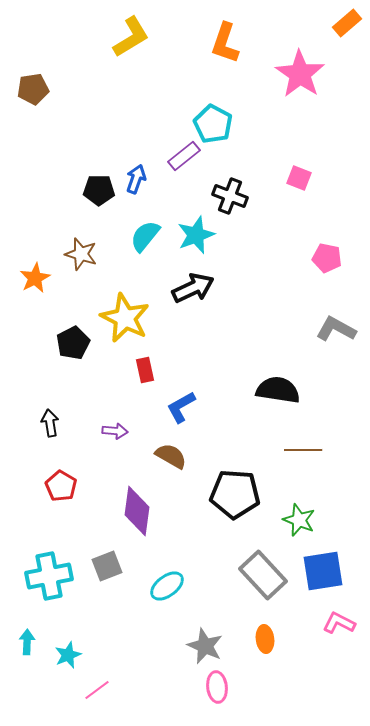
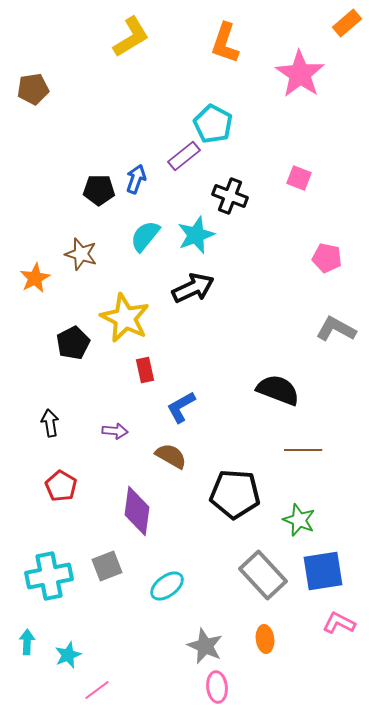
black semicircle at (278, 390): rotated 12 degrees clockwise
